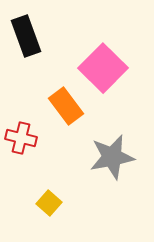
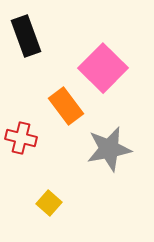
gray star: moved 3 px left, 8 px up
